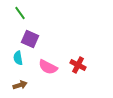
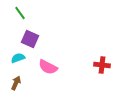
cyan semicircle: rotated 80 degrees clockwise
red cross: moved 24 px right; rotated 21 degrees counterclockwise
brown arrow: moved 4 px left, 2 px up; rotated 48 degrees counterclockwise
